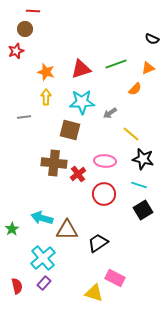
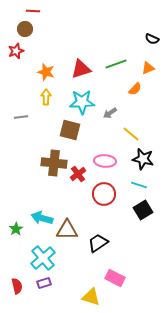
gray line: moved 3 px left
green star: moved 4 px right
purple rectangle: rotated 32 degrees clockwise
yellow triangle: moved 3 px left, 4 px down
